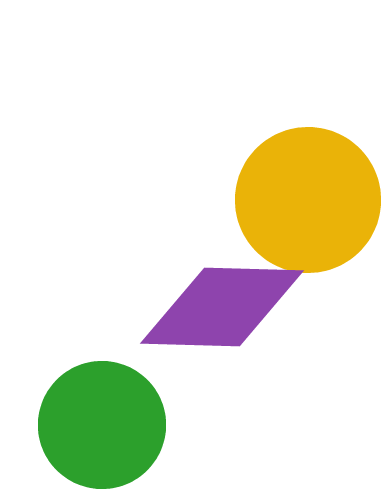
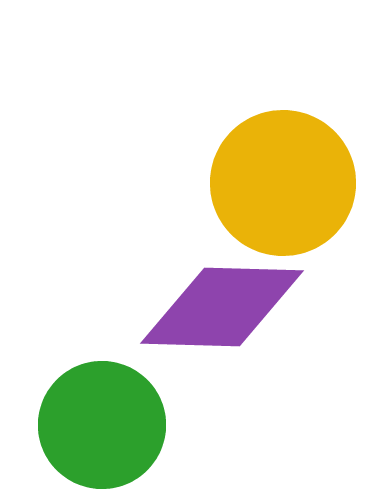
yellow circle: moved 25 px left, 17 px up
